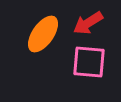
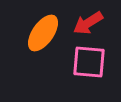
orange ellipse: moved 1 px up
